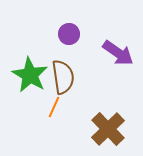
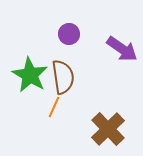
purple arrow: moved 4 px right, 4 px up
